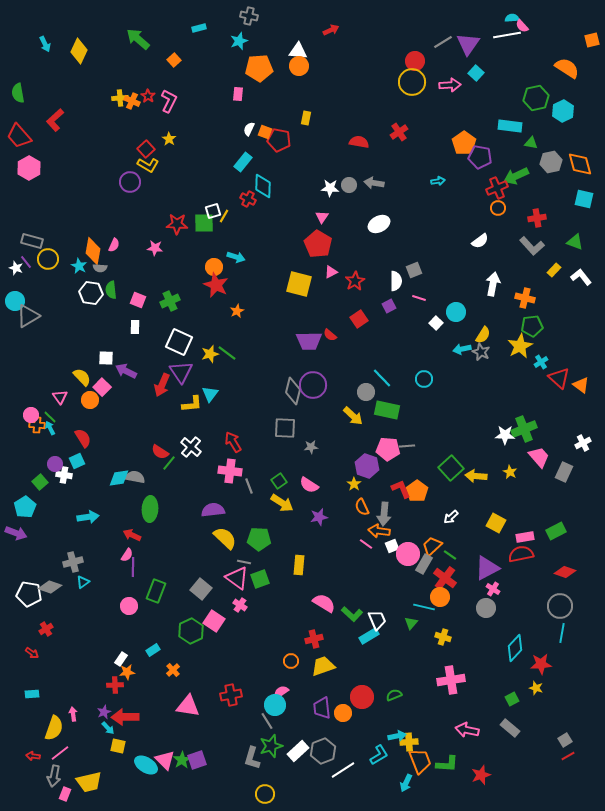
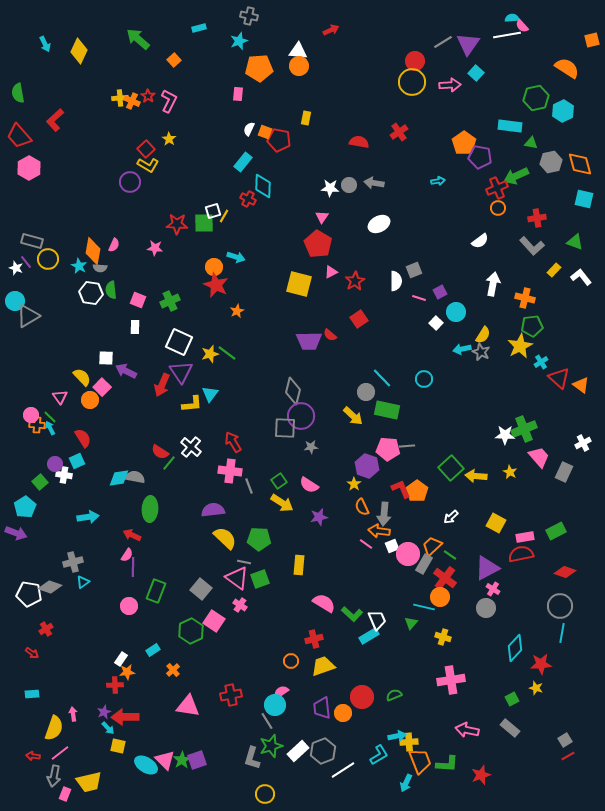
purple square at (389, 306): moved 51 px right, 14 px up
purple circle at (313, 385): moved 12 px left, 31 px down
